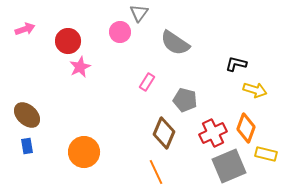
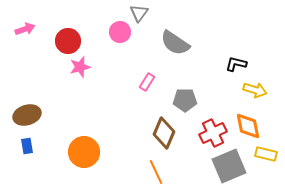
pink star: rotated 10 degrees clockwise
gray pentagon: rotated 15 degrees counterclockwise
brown ellipse: rotated 60 degrees counterclockwise
orange diamond: moved 2 px right, 2 px up; rotated 32 degrees counterclockwise
